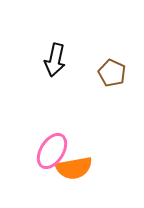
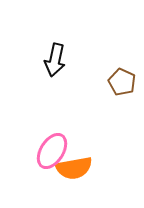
brown pentagon: moved 10 px right, 9 px down
